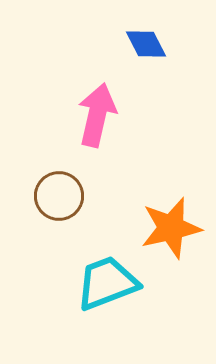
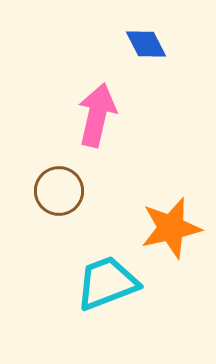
brown circle: moved 5 px up
